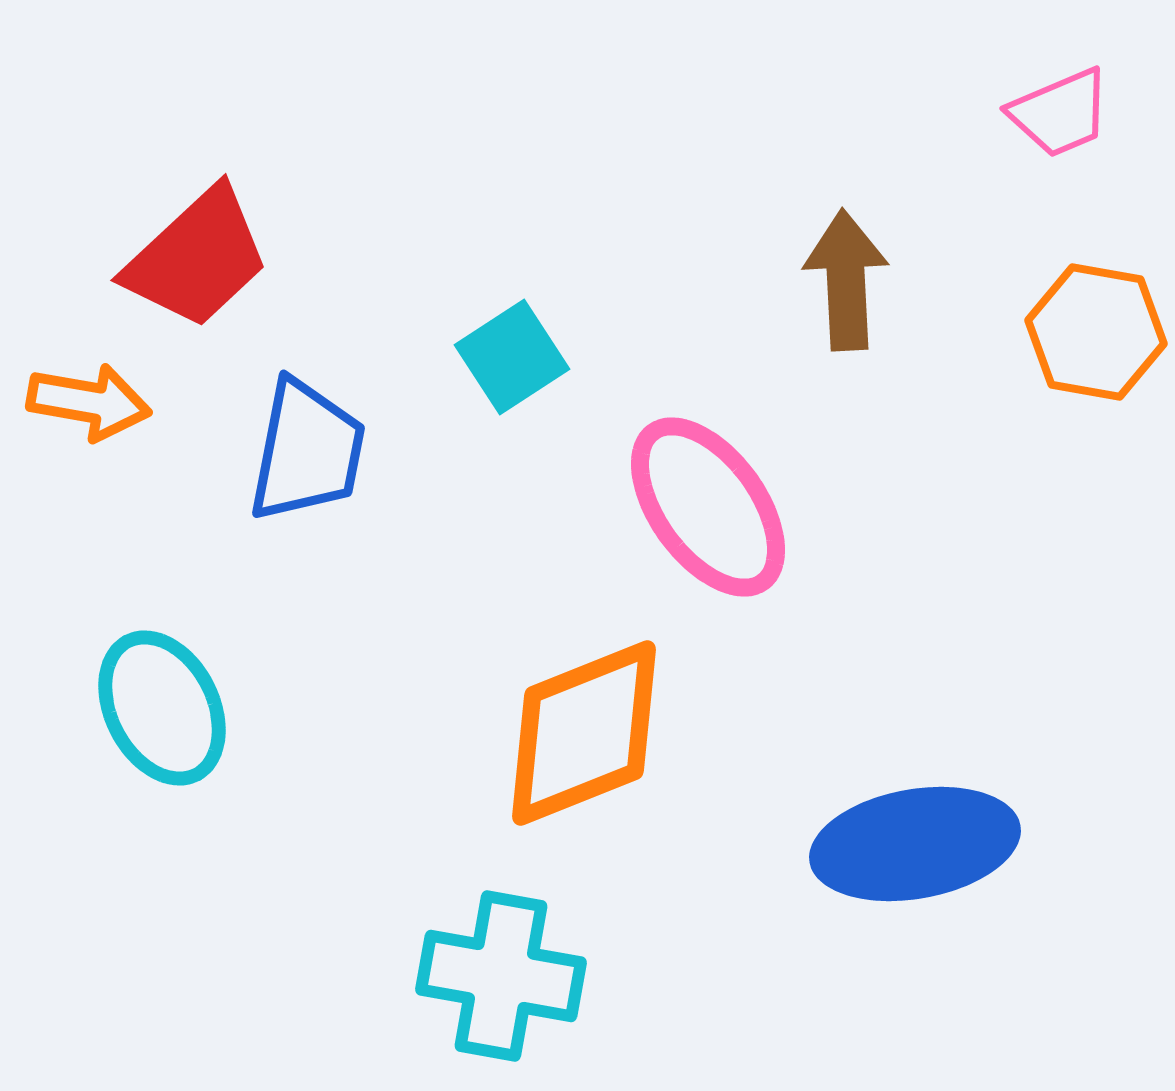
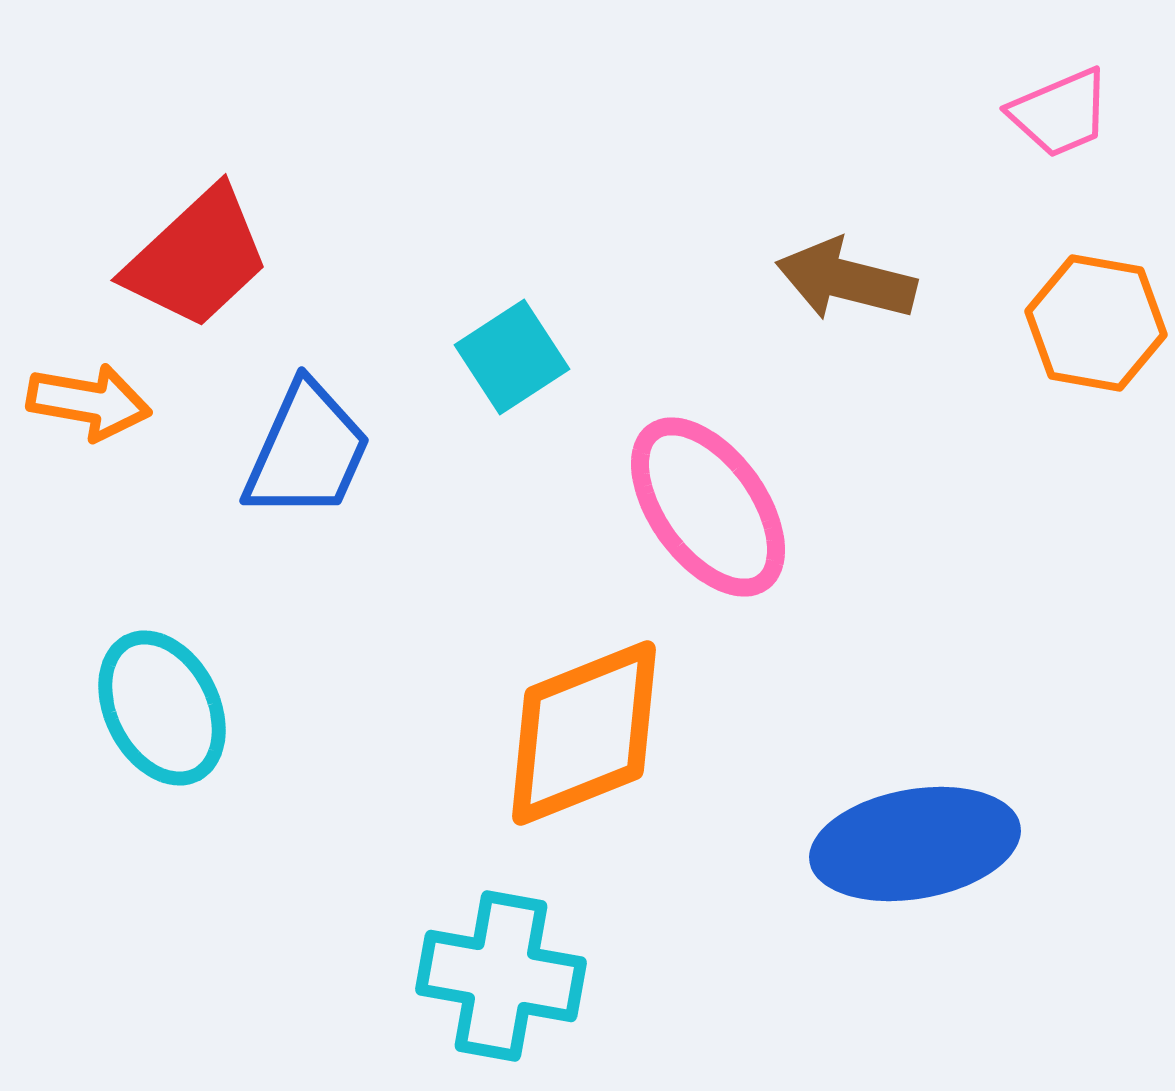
brown arrow: rotated 73 degrees counterclockwise
orange hexagon: moved 9 px up
blue trapezoid: rotated 13 degrees clockwise
